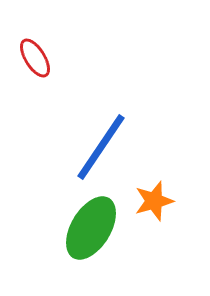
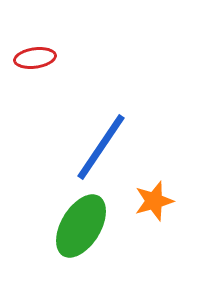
red ellipse: rotated 66 degrees counterclockwise
green ellipse: moved 10 px left, 2 px up
